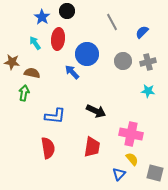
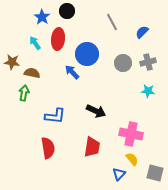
gray circle: moved 2 px down
